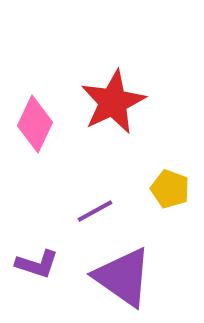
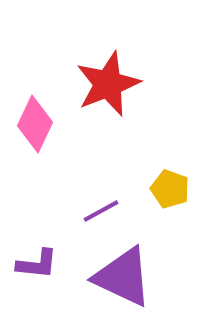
red star: moved 5 px left, 18 px up; rotated 4 degrees clockwise
purple line: moved 6 px right
purple L-shape: rotated 12 degrees counterclockwise
purple triangle: rotated 10 degrees counterclockwise
